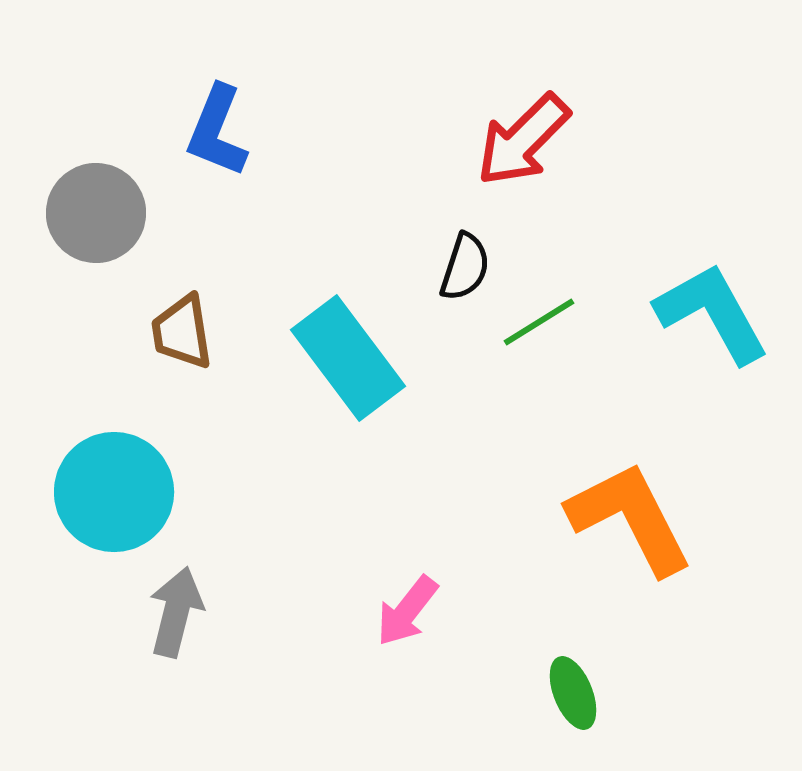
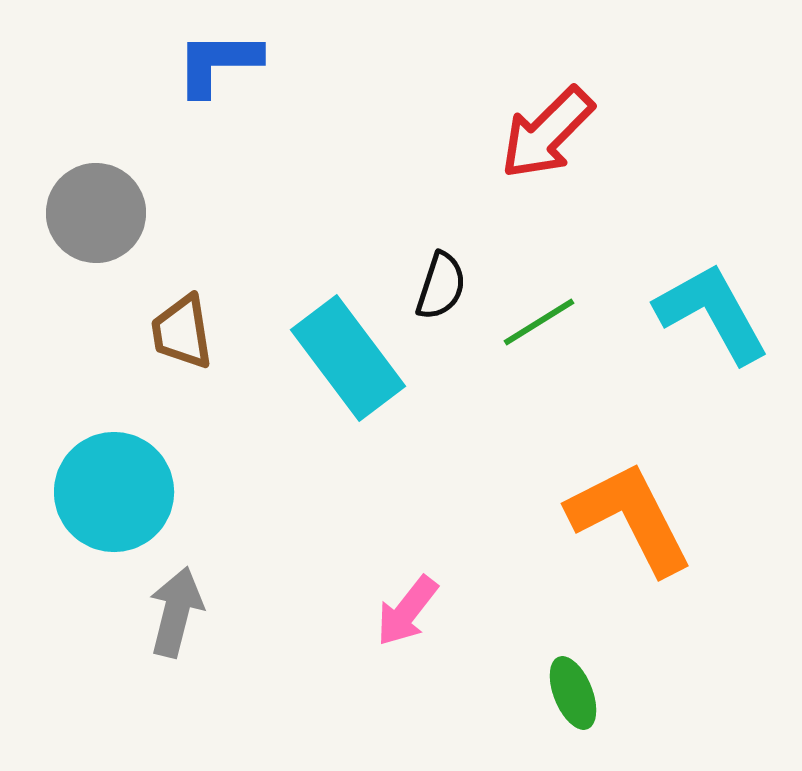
blue L-shape: moved 1 px right, 68 px up; rotated 68 degrees clockwise
red arrow: moved 24 px right, 7 px up
black semicircle: moved 24 px left, 19 px down
